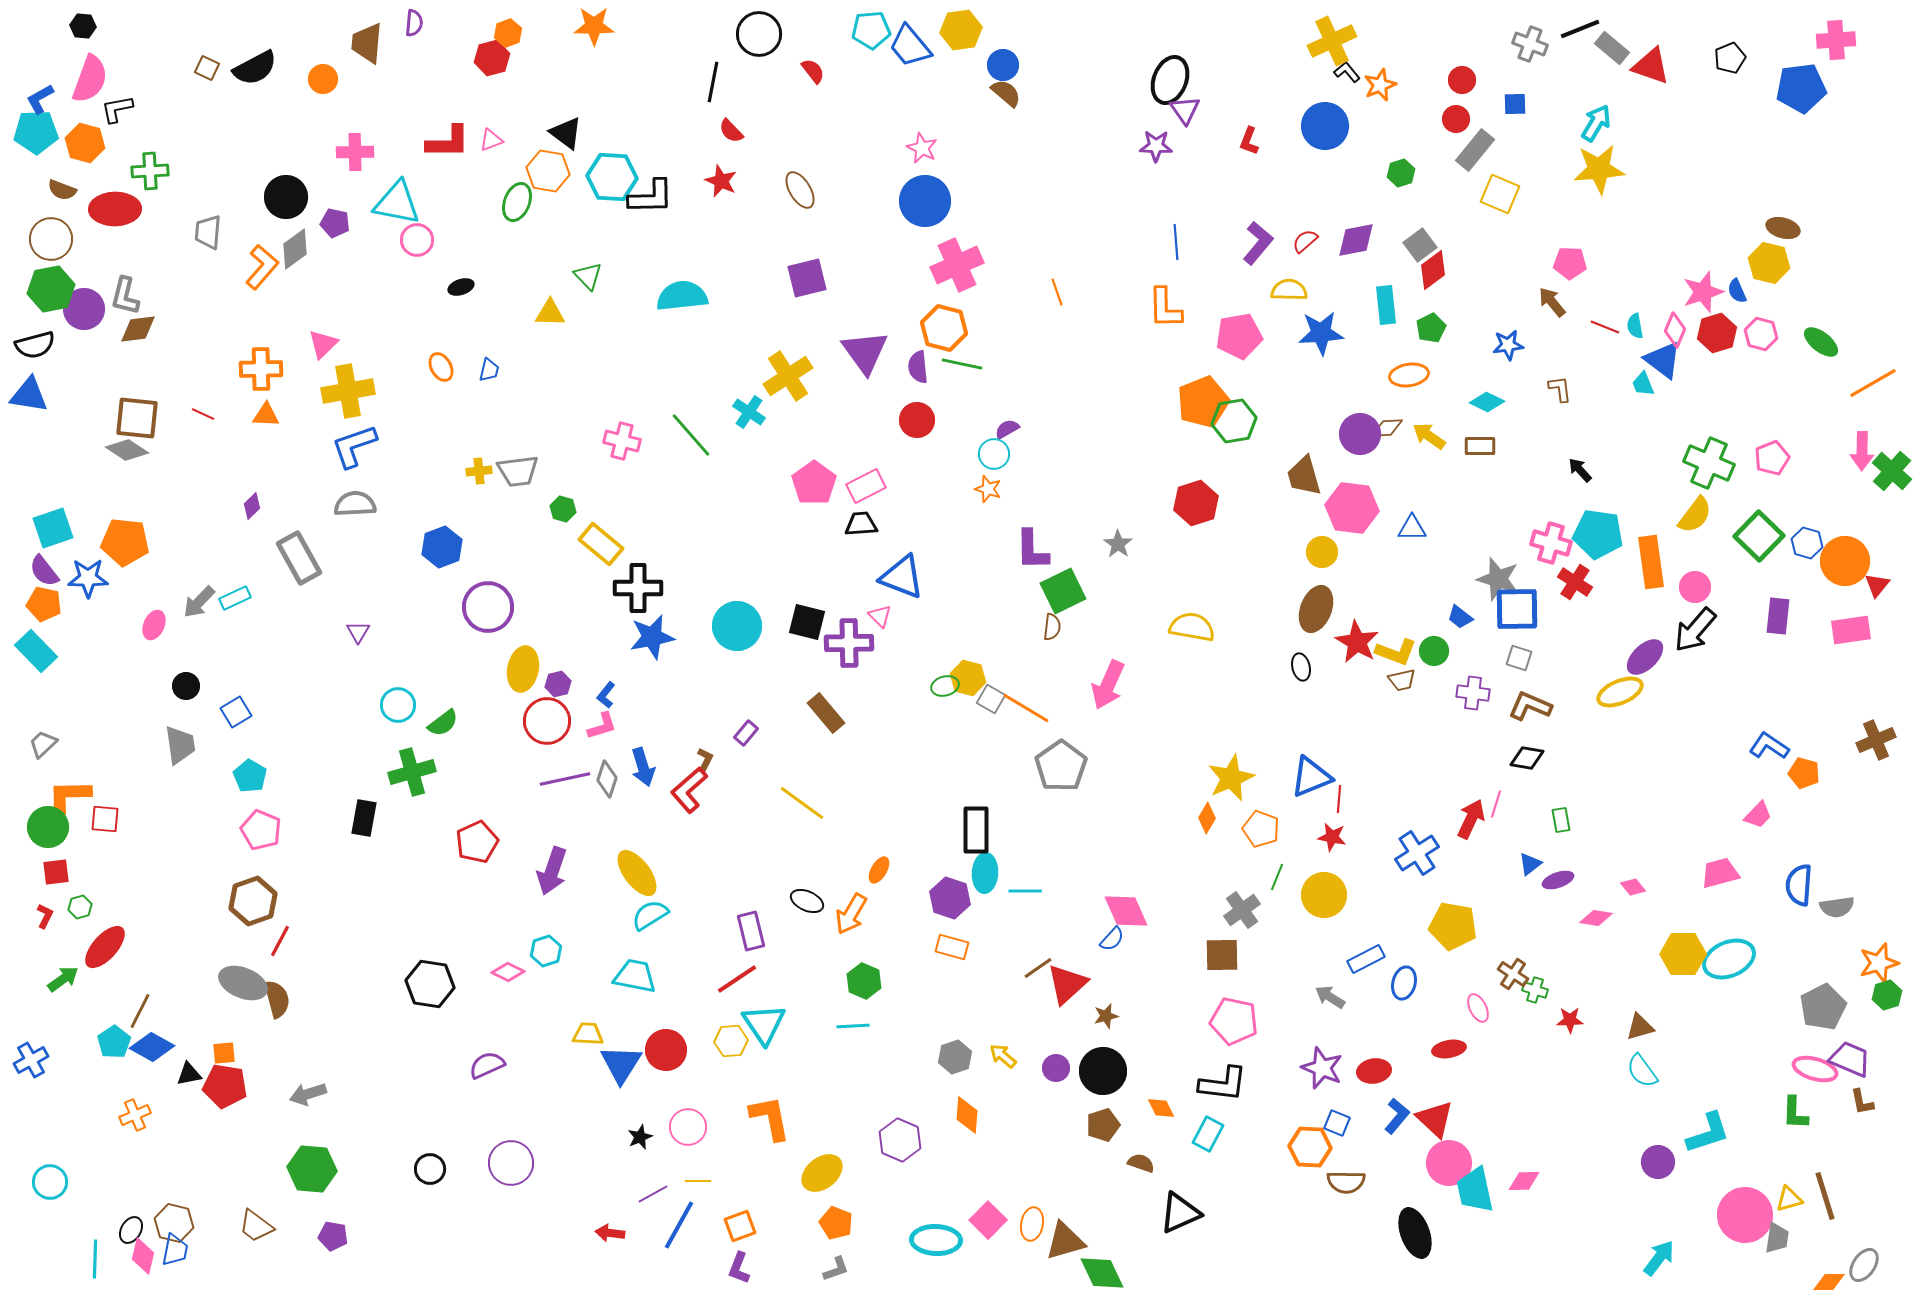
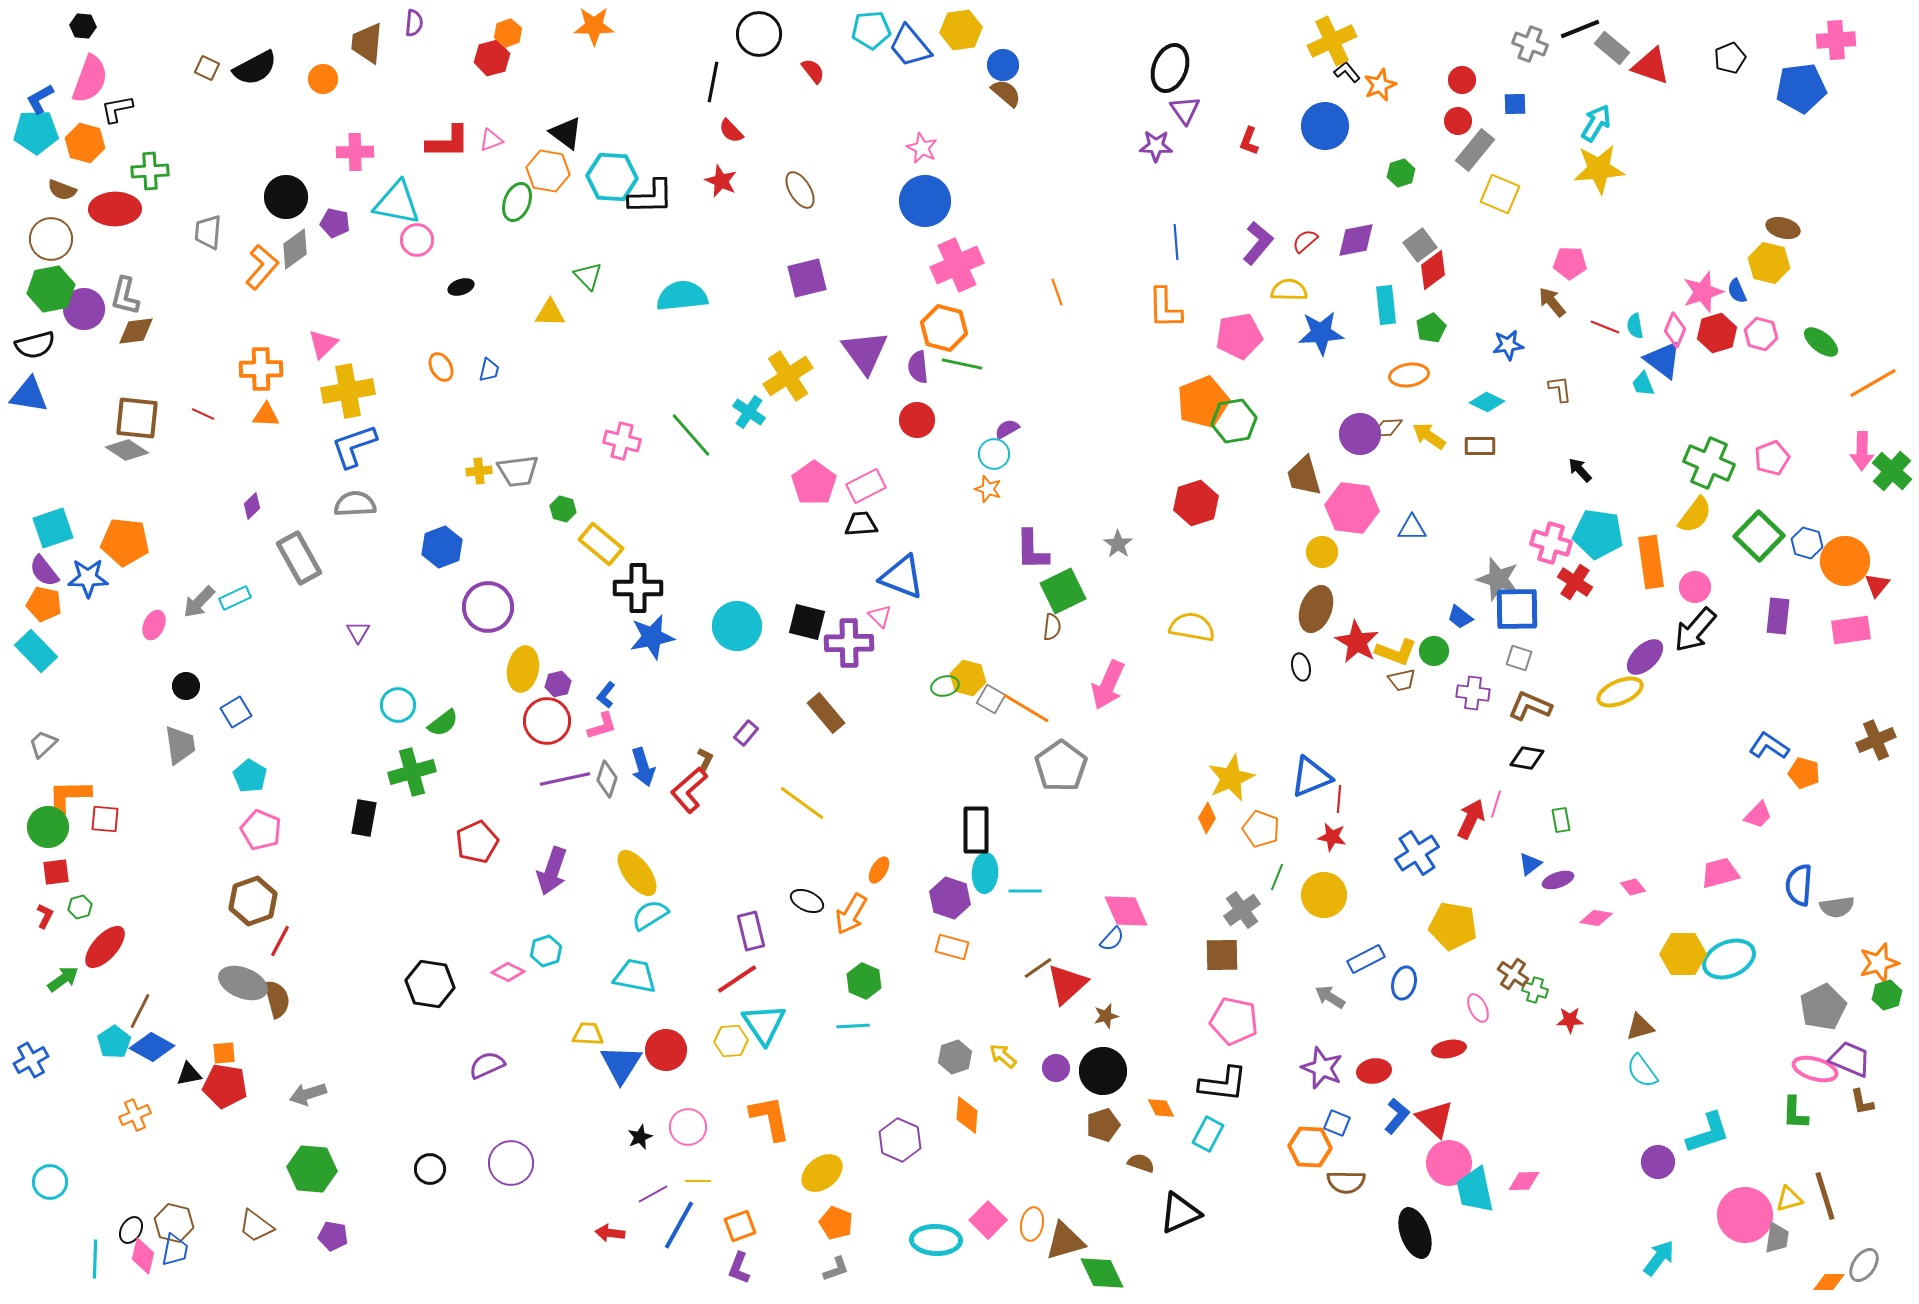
black ellipse at (1170, 80): moved 12 px up
red circle at (1456, 119): moved 2 px right, 2 px down
brown diamond at (138, 329): moved 2 px left, 2 px down
